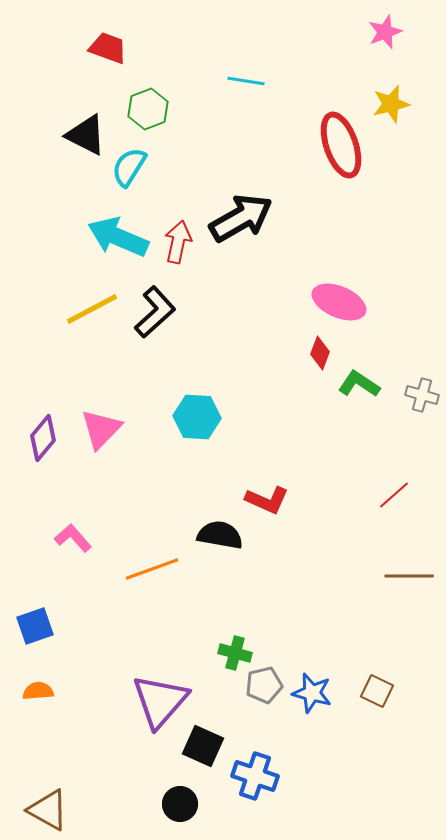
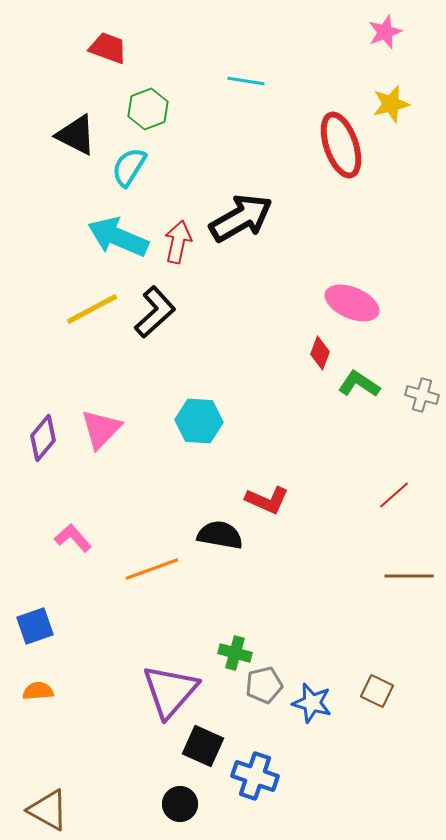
black triangle: moved 10 px left
pink ellipse: moved 13 px right, 1 px down
cyan hexagon: moved 2 px right, 4 px down
blue star: moved 10 px down
purple triangle: moved 10 px right, 10 px up
